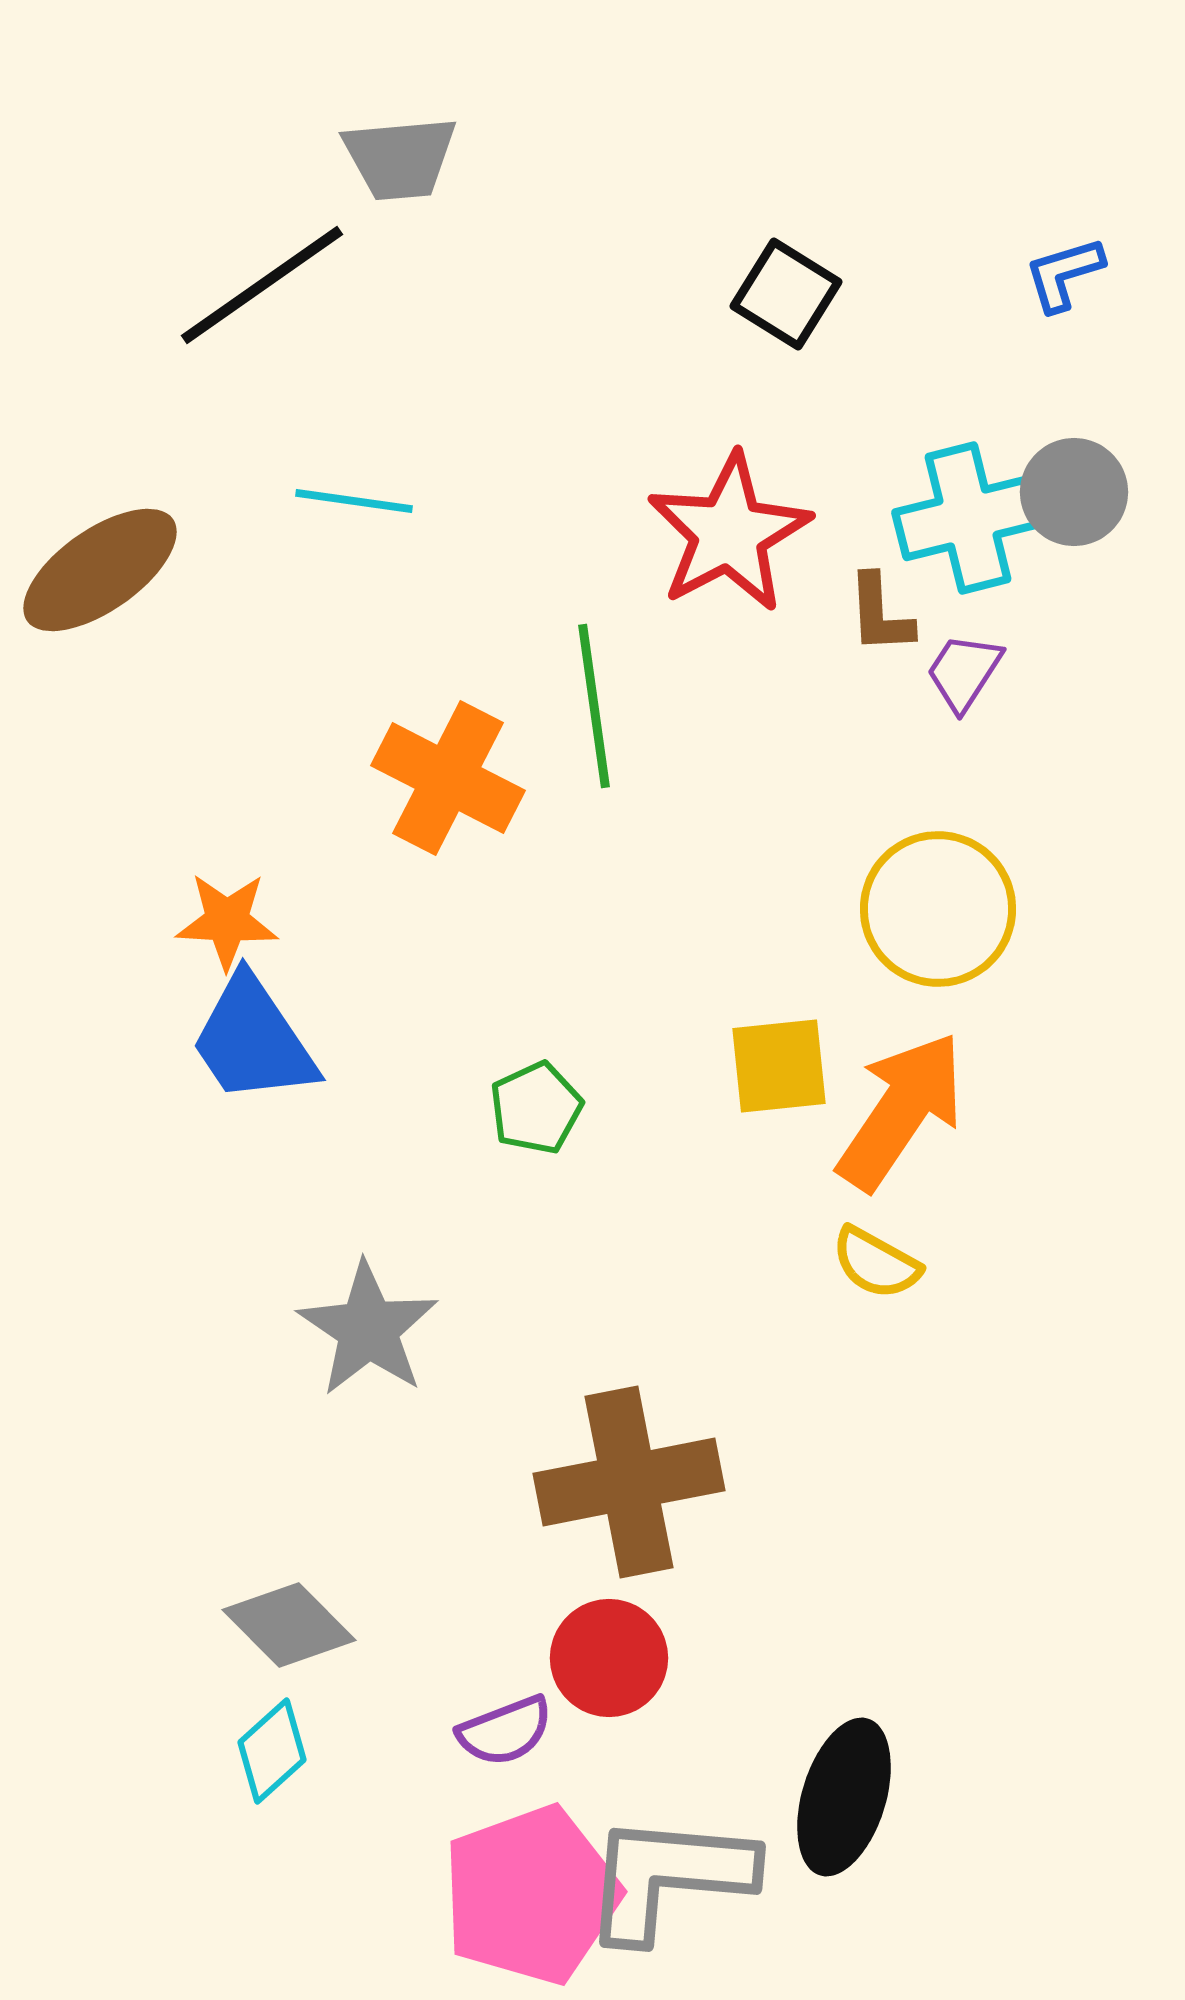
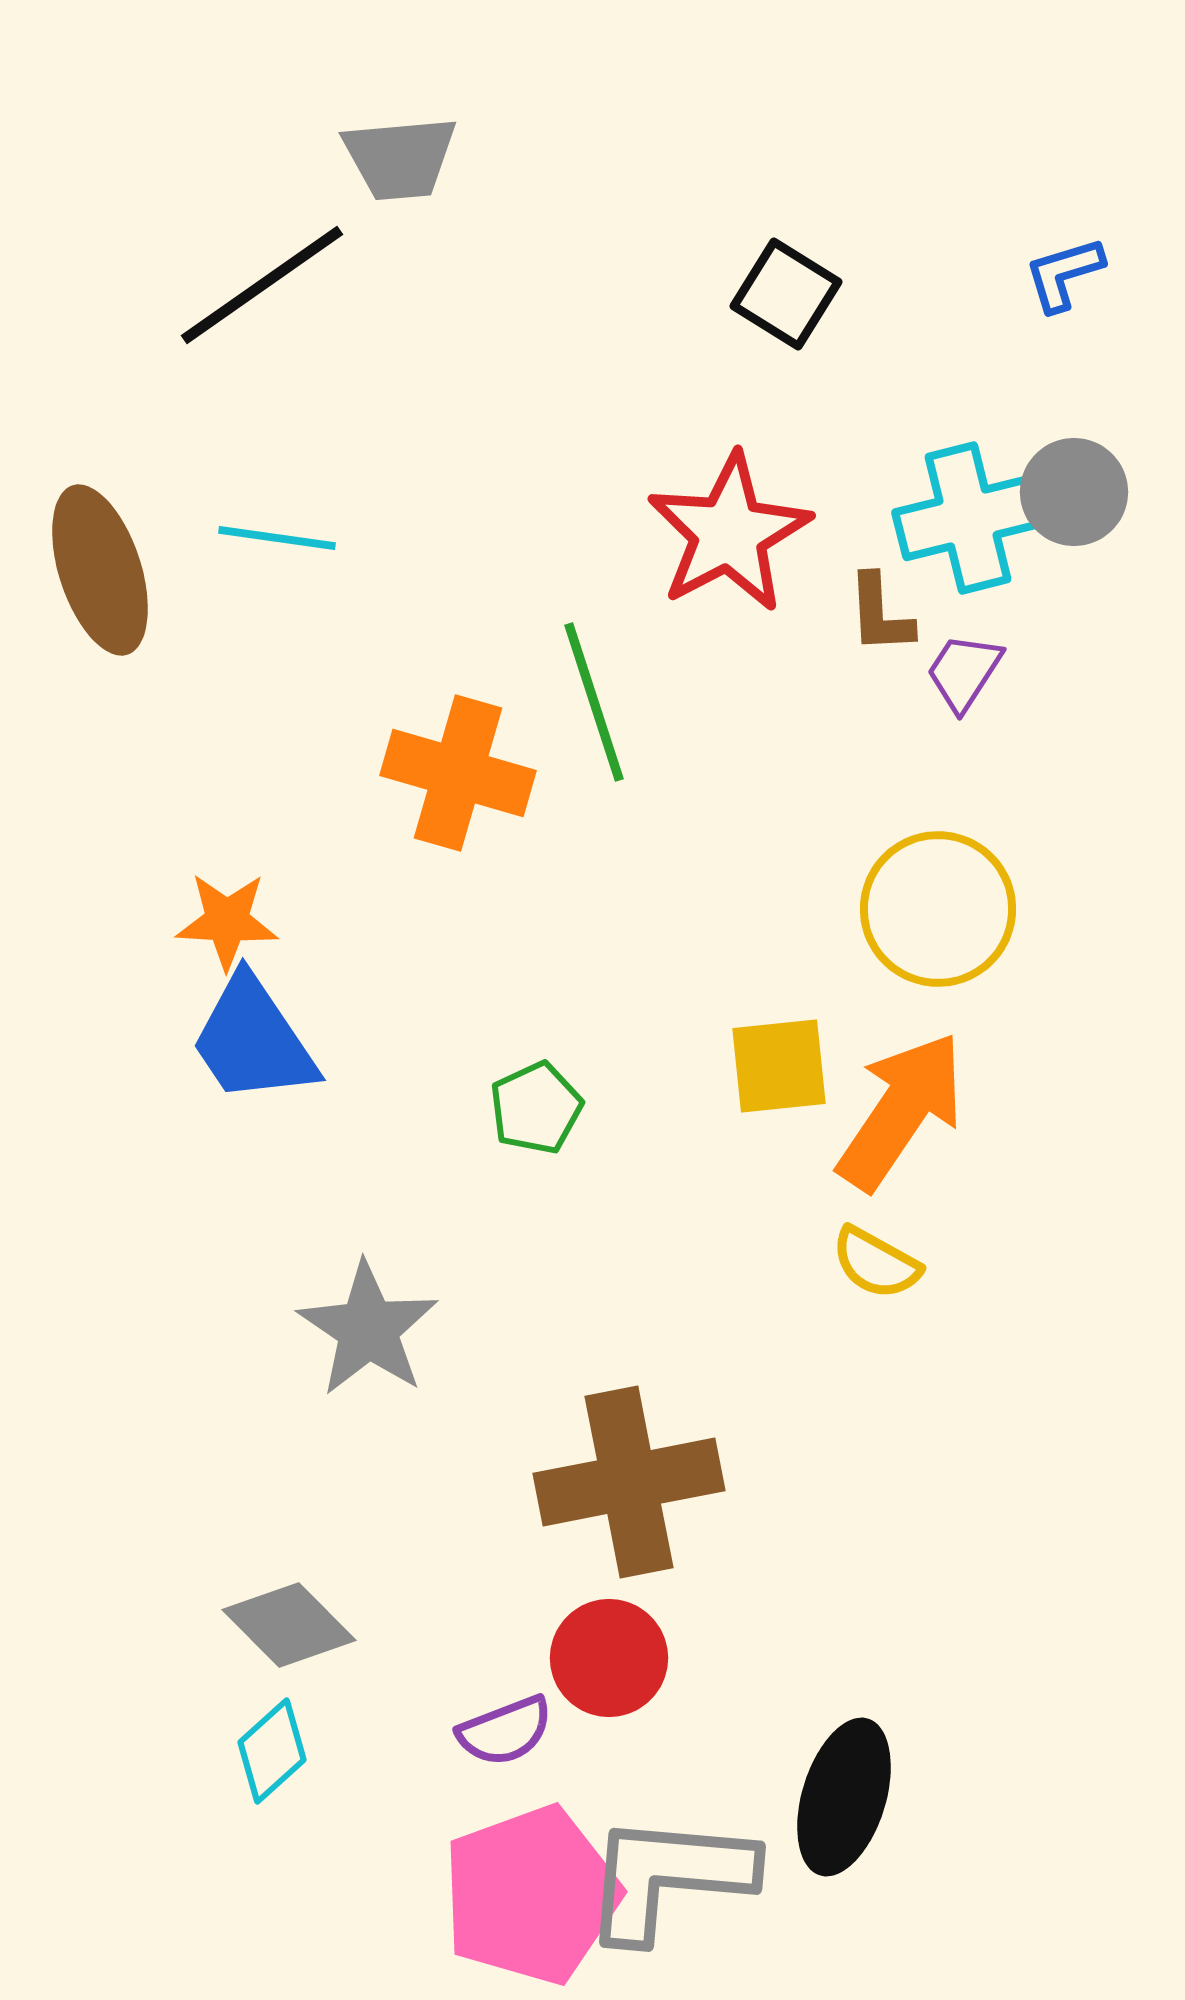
cyan line: moved 77 px left, 37 px down
brown ellipse: rotated 73 degrees counterclockwise
green line: moved 4 px up; rotated 10 degrees counterclockwise
orange cross: moved 10 px right, 5 px up; rotated 11 degrees counterclockwise
